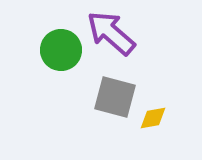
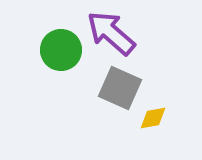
gray square: moved 5 px right, 9 px up; rotated 9 degrees clockwise
